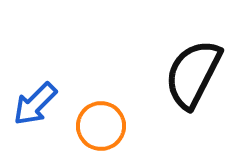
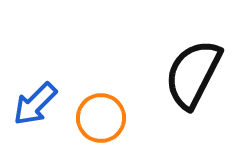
orange circle: moved 8 px up
